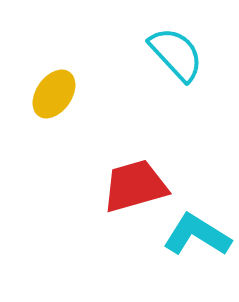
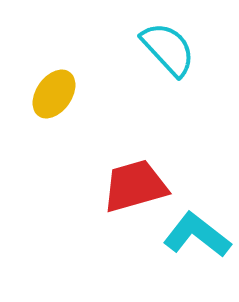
cyan semicircle: moved 8 px left, 5 px up
cyan L-shape: rotated 6 degrees clockwise
